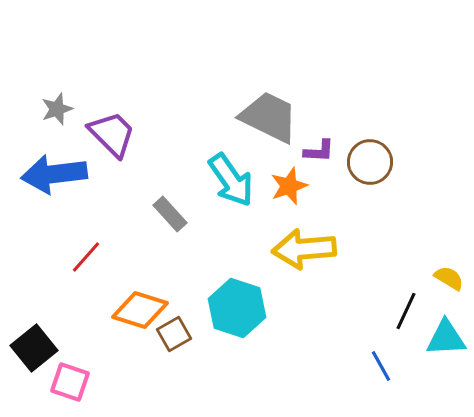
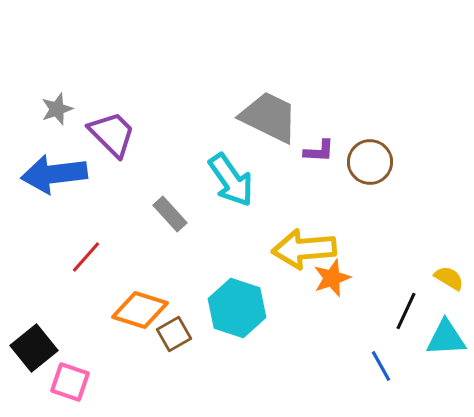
orange star: moved 43 px right, 92 px down
